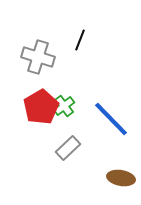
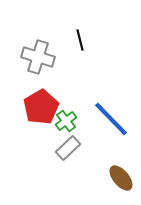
black line: rotated 35 degrees counterclockwise
green cross: moved 2 px right, 15 px down
brown ellipse: rotated 40 degrees clockwise
